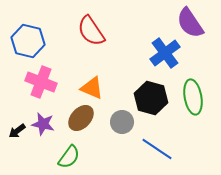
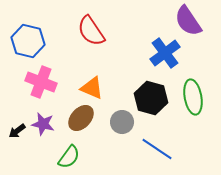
purple semicircle: moved 2 px left, 2 px up
